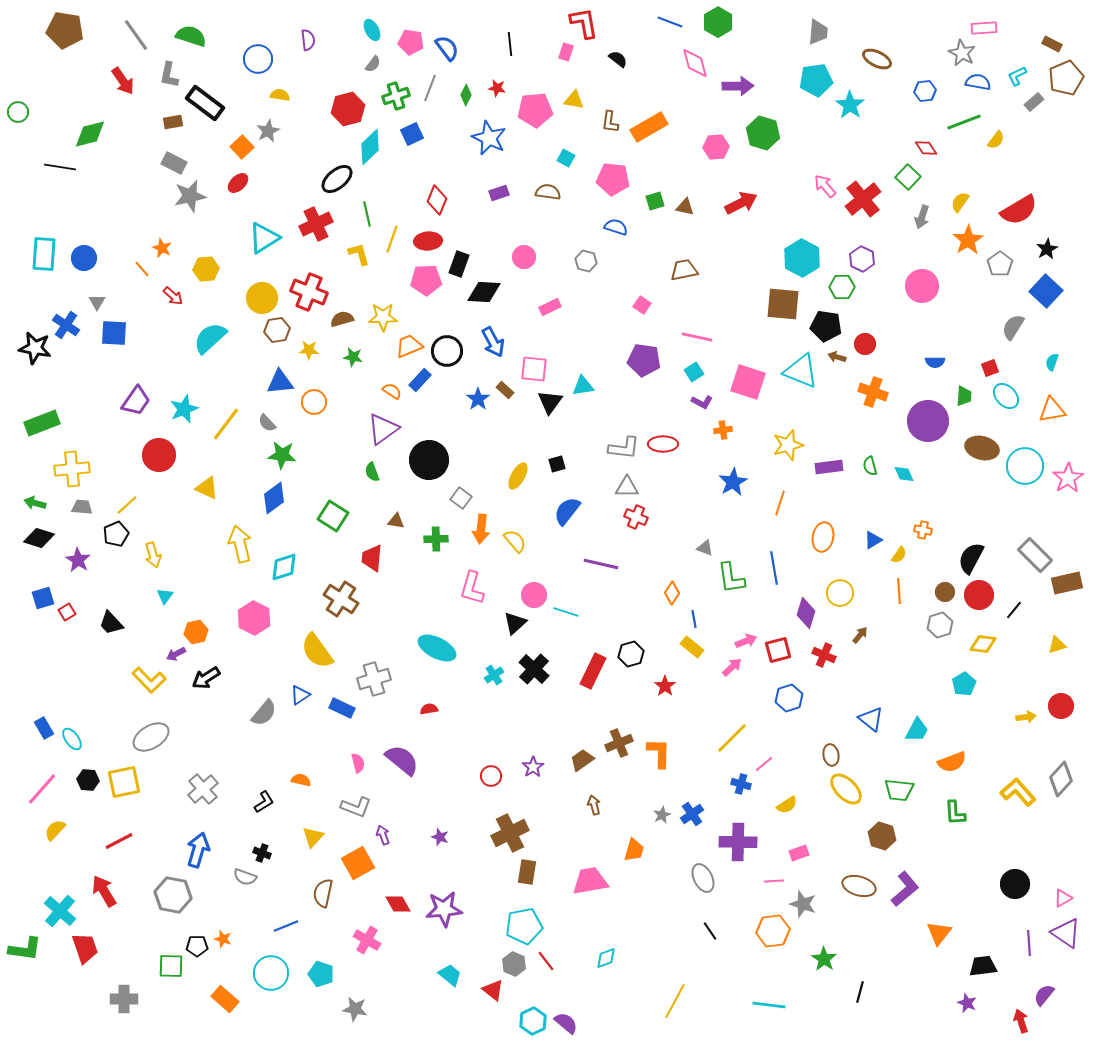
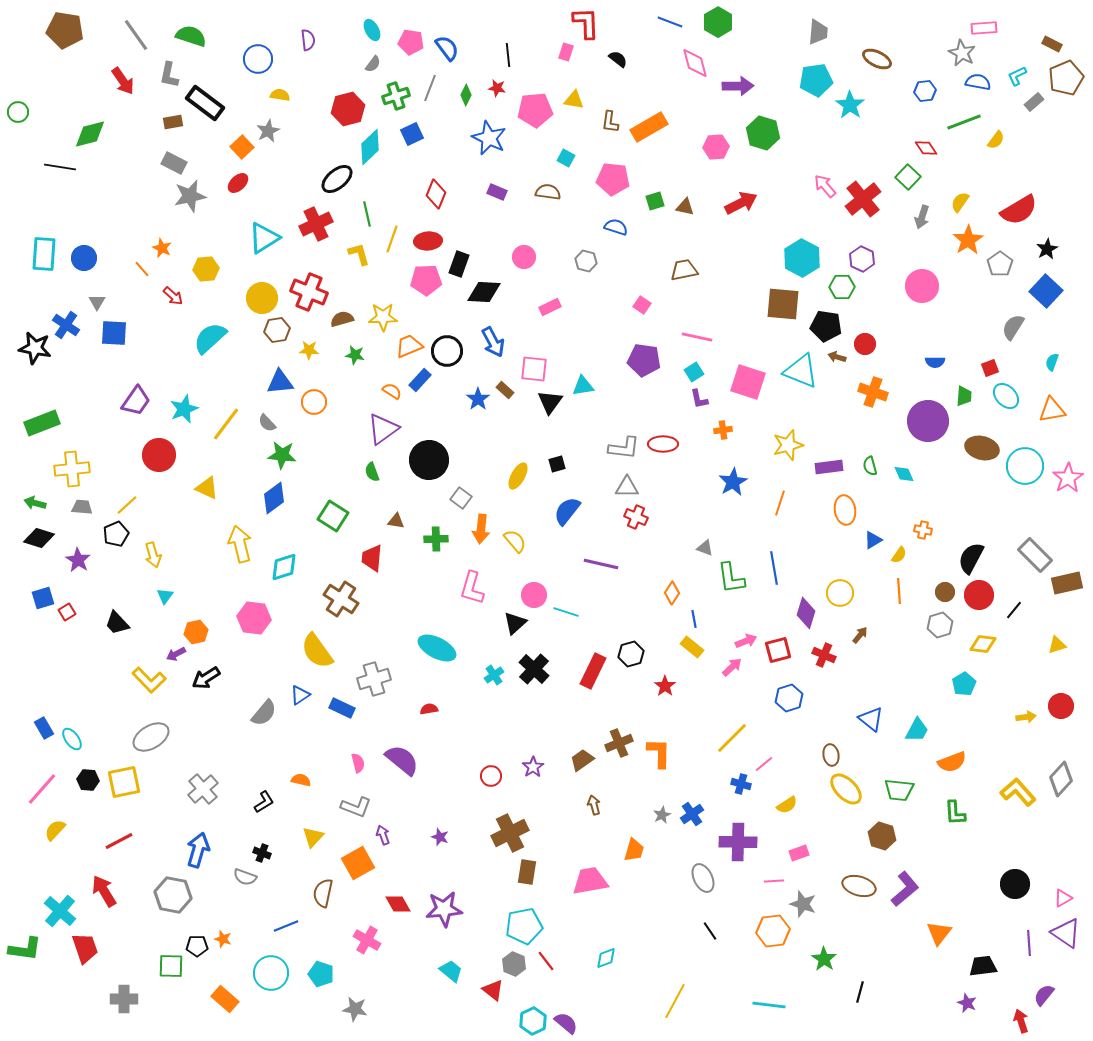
red L-shape at (584, 23): moved 2 px right; rotated 8 degrees clockwise
black line at (510, 44): moved 2 px left, 11 px down
purple rectangle at (499, 193): moved 2 px left, 1 px up; rotated 42 degrees clockwise
red diamond at (437, 200): moved 1 px left, 6 px up
green star at (353, 357): moved 2 px right, 2 px up
purple L-shape at (702, 402): moved 3 px left, 3 px up; rotated 50 degrees clockwise
orange ellipse at (823, 537): moved 22 px right, 27 px up; rotated 20 degrees counterclockwise
pink hexagon at (254, 618): rotated 20 degrees counterclockwise
black trapezoid at (111, 623): moved 6 px right
cyan trapezoid at (450, 975): moved 1 px right, 4 px up
